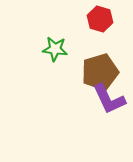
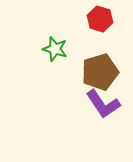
green star: rotated 10 degrees clockwise
purple L-shape: moved 6 px left, 5 px down; rotated 9 degrees counterclockwise
